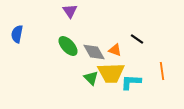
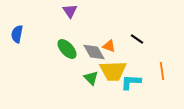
green ellipse: moved 1 px left, 3 px down
orange triangle: moved 6 px left, 4 px up
yellow trapezoid: moved 2 px right, 2 px up
